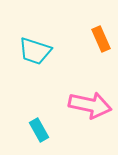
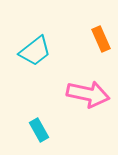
cyan trapezoid: rotated 56 degrees counterclockwise
pink arrow: moved 2 px left, 11 px up
